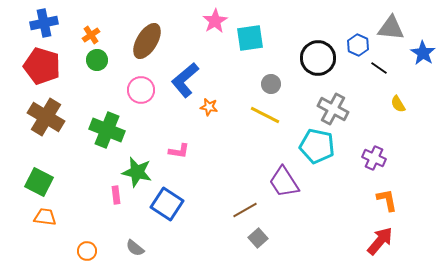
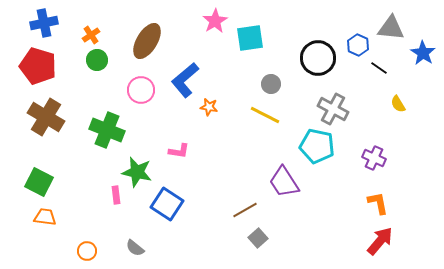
red pentagon: moved 4 px left
orange L-shape: moved 9 px left, 3 px down
